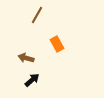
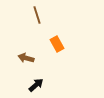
brown line: rotated 48 degrees counterclockwise
black arrow: moved 4 px right, 5 px down
